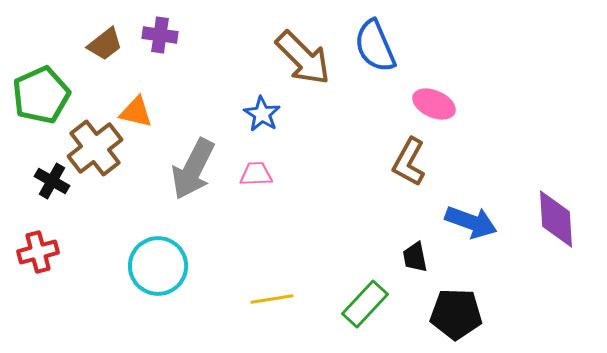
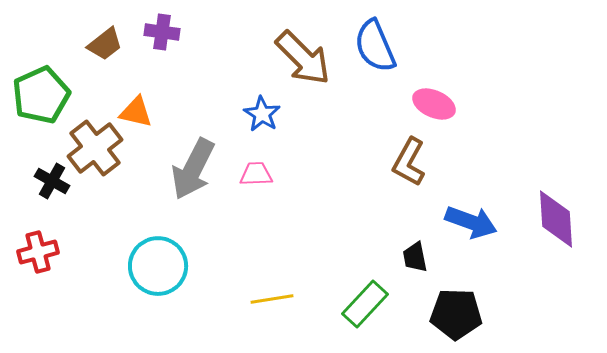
purple cross: moved 2 px right, 3 px up
